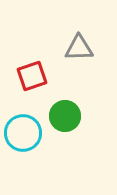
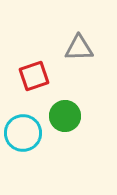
red square: moved 2 px right
